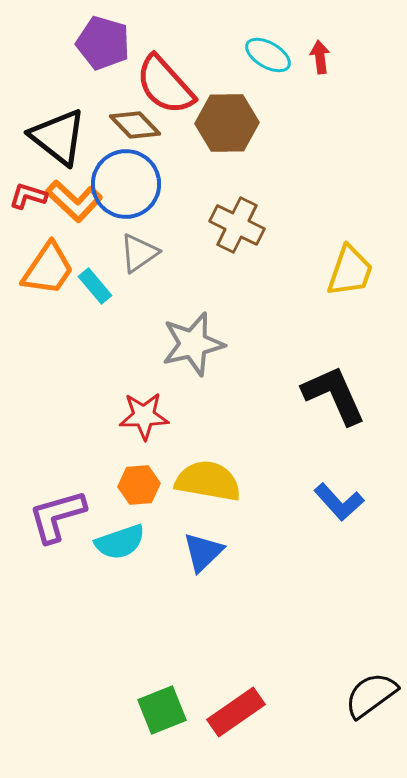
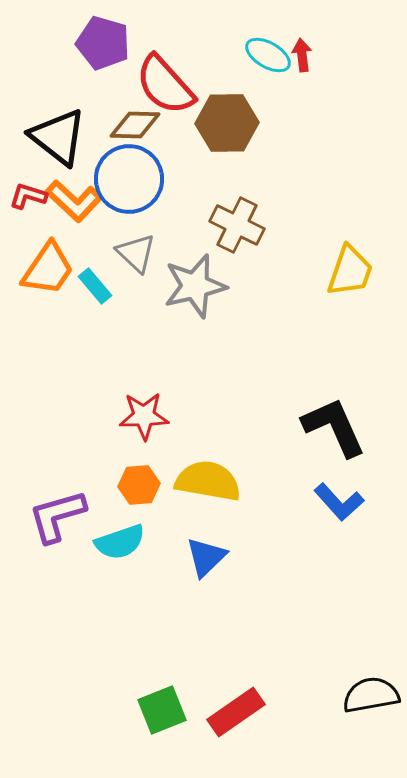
red arrow: moved 18 px left, 2 px up
brown diamond: rotated 45 degrees counterclockwise
blue circle: moved 3 px right, 5 px up
gray triangle: moved 3 px left; rotated 42 degrees counterclockwise
gray star: moved 2 px right, 58 px up
black L-shape: moved 32 px down
blue triangle: moved 3 px right, 5 px down
black semicircle: rotated 26 degrees clockwise
